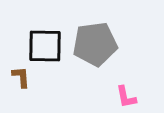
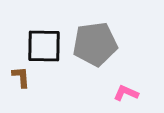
black square: moved 1 px left
pink L-shape: moved 4 px up; rotated 125 degrees clockwise
